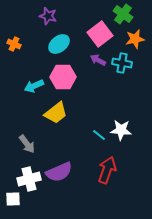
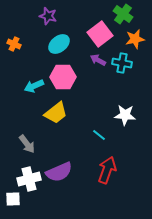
white star: moved 4 px right, 15 px up
